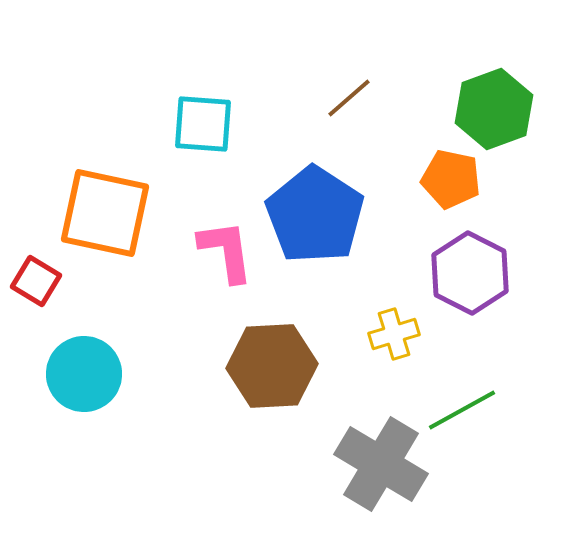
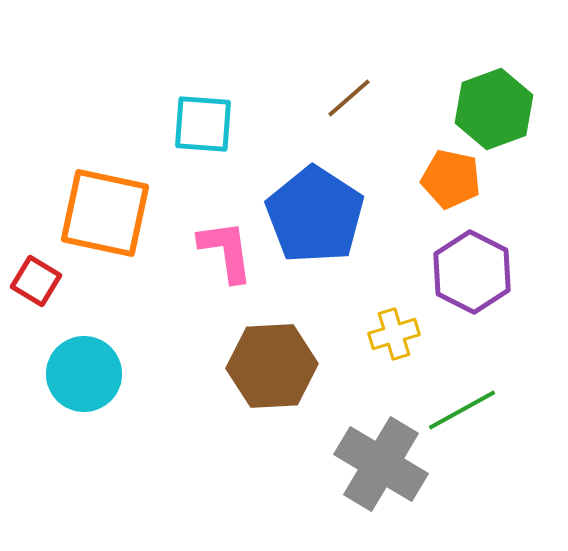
purple hexagon: moved 2 px right, 1 px up
